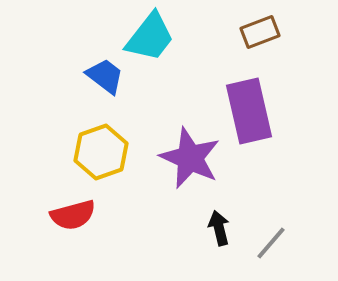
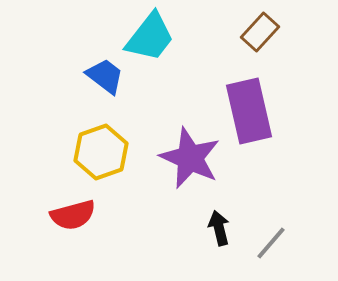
brown rectangle: rotated 27 degrees counterclockwise
